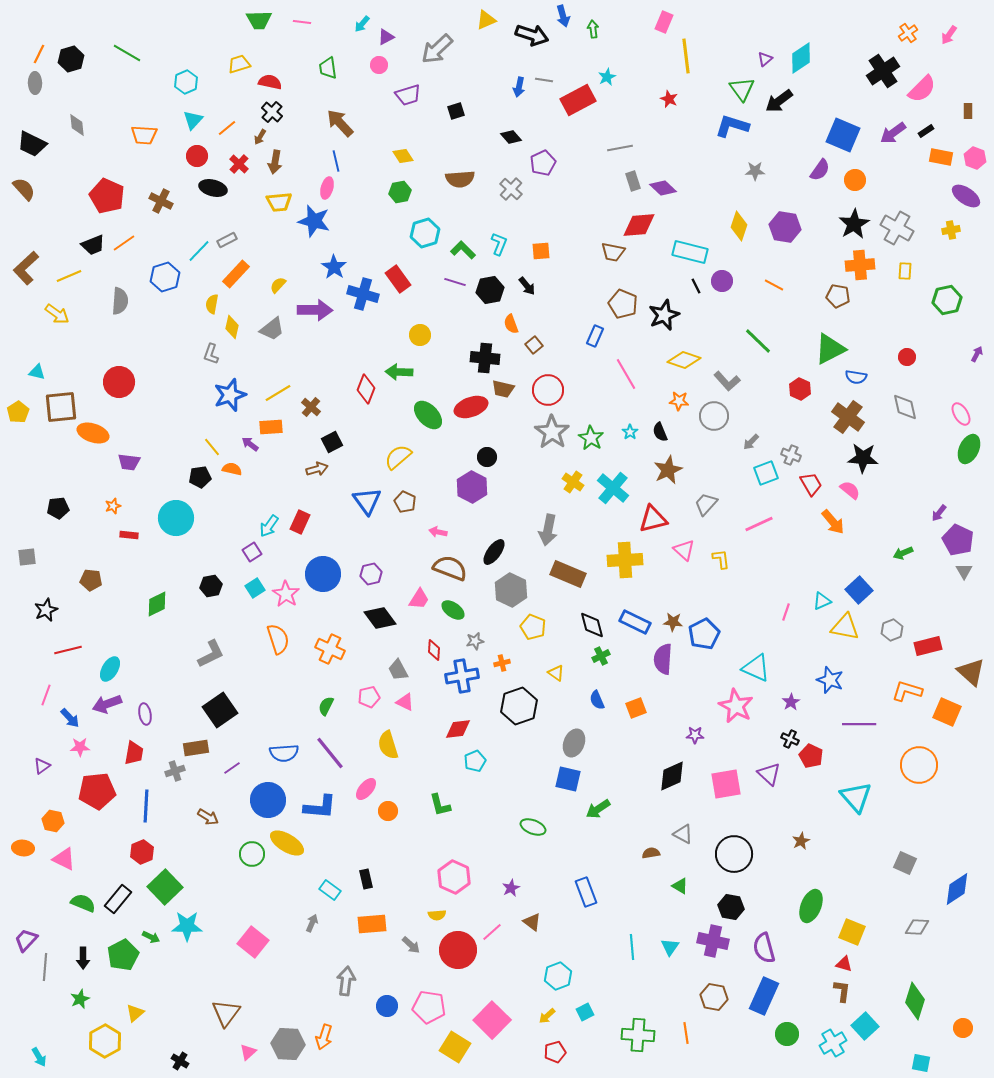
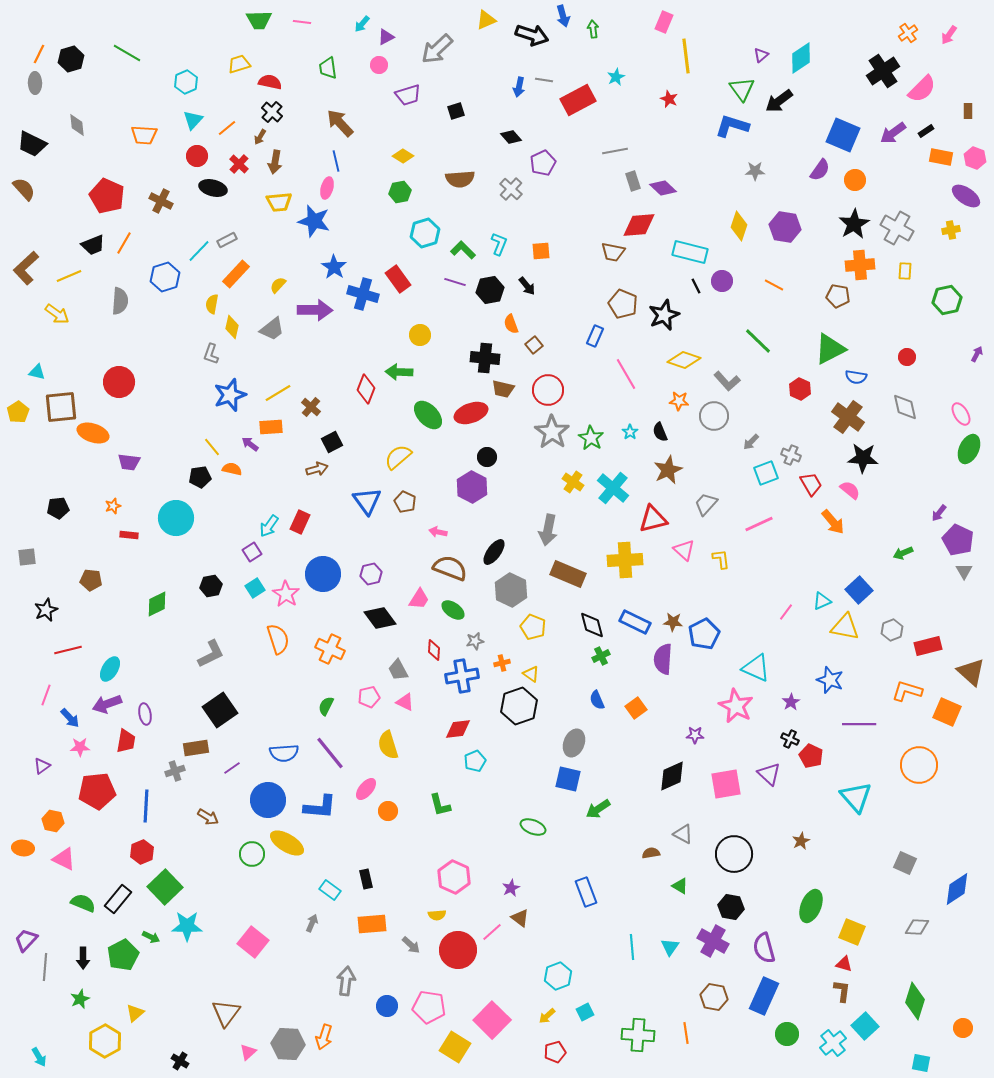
purple triangle at (765, 59): moved 4 px left, 4 px up
cyan star at (607, 77): moved 9 px right
gray line at (620, 148): moved 5 px left, 3 px down
yellow diamond at (403, 156): rotated 25 degrees counterclockwise
orange line at (124, 243): rotated 25 degrees counterclockwise
red ellipse at (471, 407): moved 6 px down
pink line at (786, 612): rotated 18 degrees clockwise
yellow triangle at (556, 673): moved 25 px left, 1 px down
orange square at (636, 708): rotated 15 degrees counterclockwise
red trapezoid at (134, 753): moved 8 px left, 12 px up
brown triangle at (532, 922): moved 12 px left, 4 px up
purple cross at (713, 941): rotated 16 degrees clockwise
cyan cross at (833, 1043): rotated 8 degrees counterclockwise
